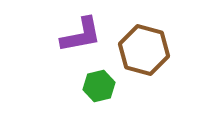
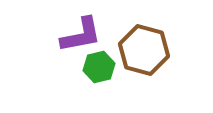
green hexagon: moved 19 px up
